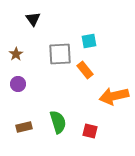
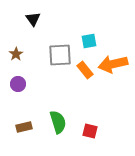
gray square: moved 1 px down
orange arrow: moved 1 px left, 32 px up
